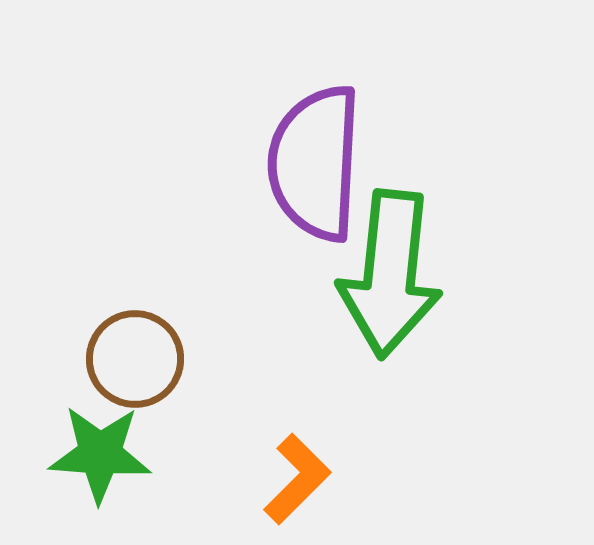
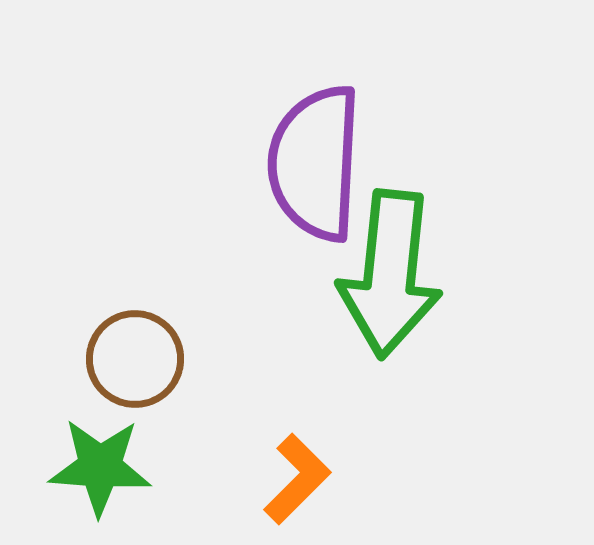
green star: moved 13 px down
